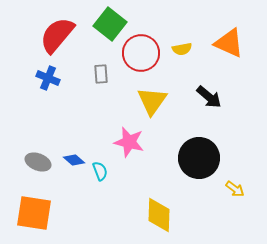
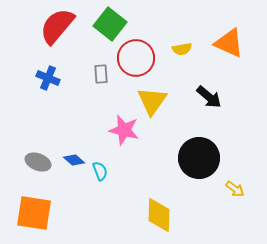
red semicircle: moved 9 px up
red circle: moved 5 px left, 5 px down
pink star: moved 5 px left, 12 px up
